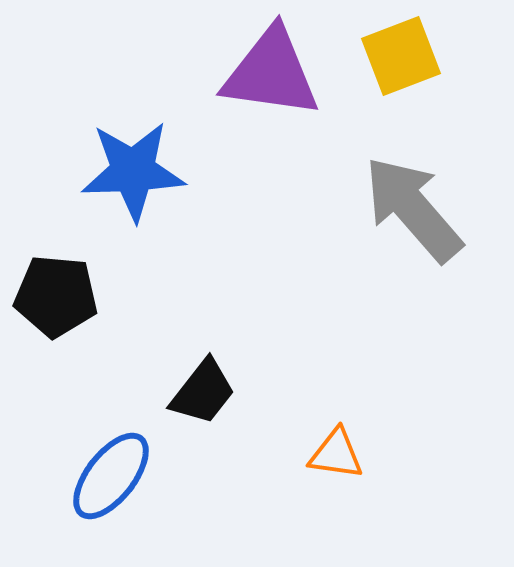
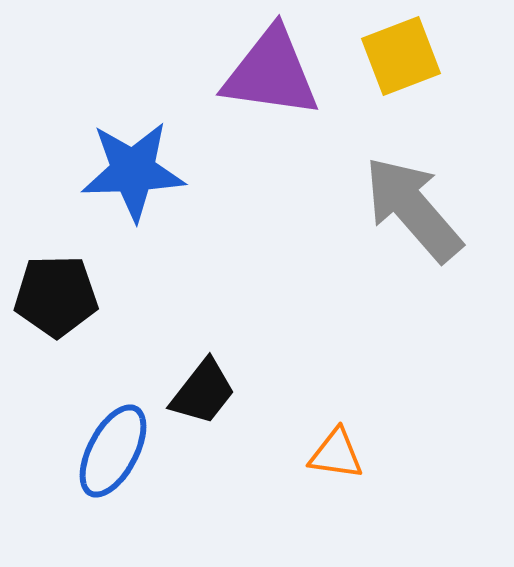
black pentagon: rotated 6 degrees counterclockwise
blue ellipse: moved 2 px right, 25 px up; rotated 10 degrees counterclockwise
